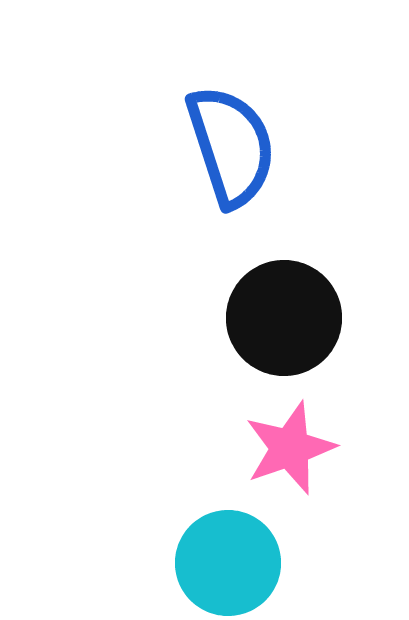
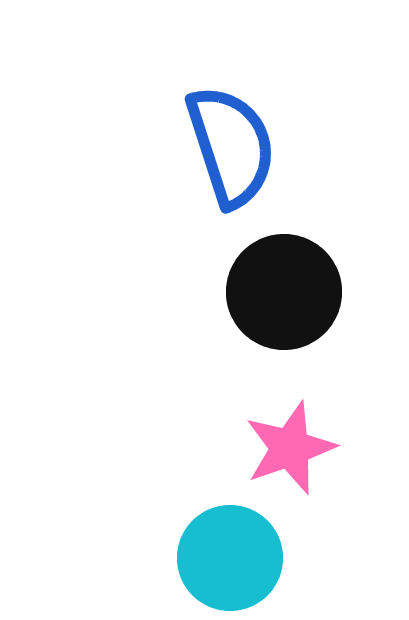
black circle: moved 26 px up
cyan circle: moved 2 px right, 5 px up
